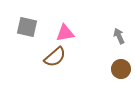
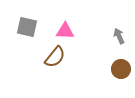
pink triangle: moved 2 px up; rotated 12 degrees clockwise
brown semicircle: rotated 10 degrees counterclockwise
